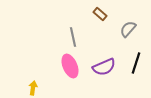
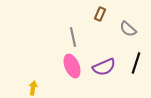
brown rectangle: rotated 72 degrees clockwise
gray semicircle: rotated 90 degrees counterclockwise
pink ellipse: moved 2 px right
